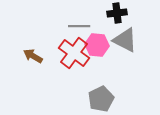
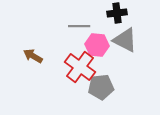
red cross: moved 6 px right, 14 px down
gray pentagon: moved 12 px up; rotated 20 degrees clockwise
